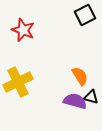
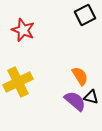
purple semicircle: rotated 25 degrees clockwise
